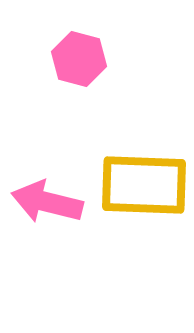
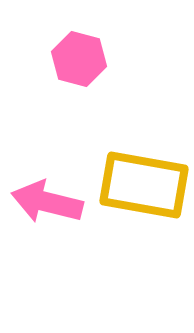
yellow rectangle: rotated 8 degrees clockwise
